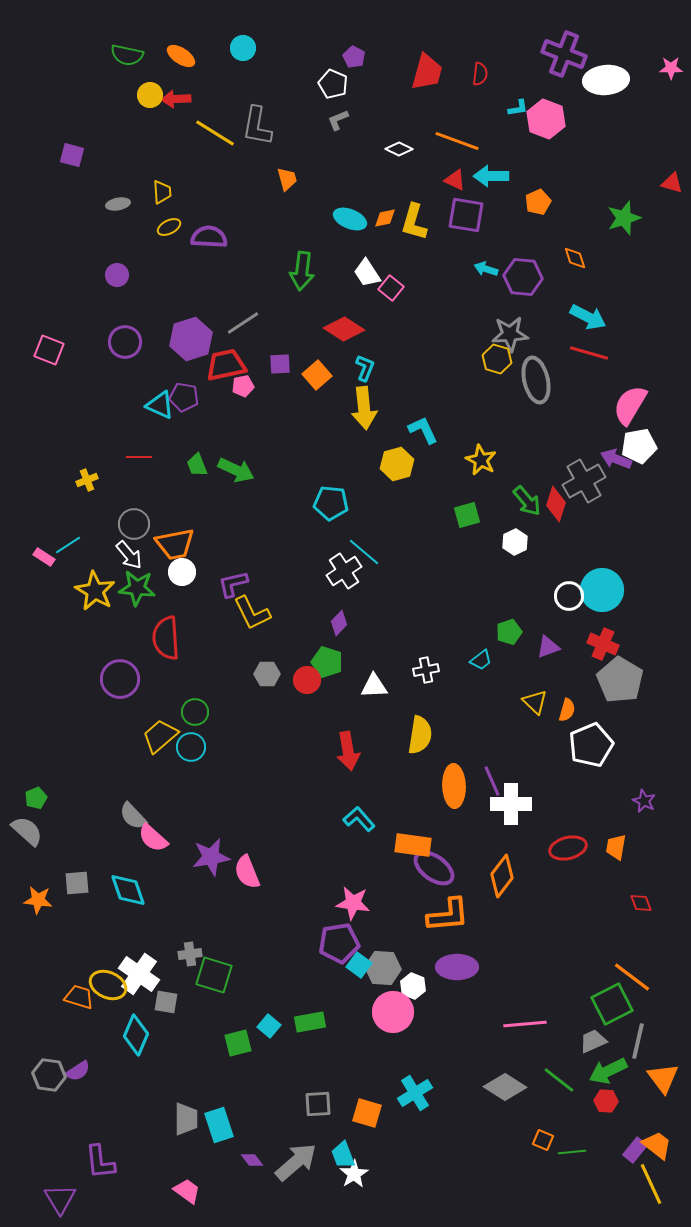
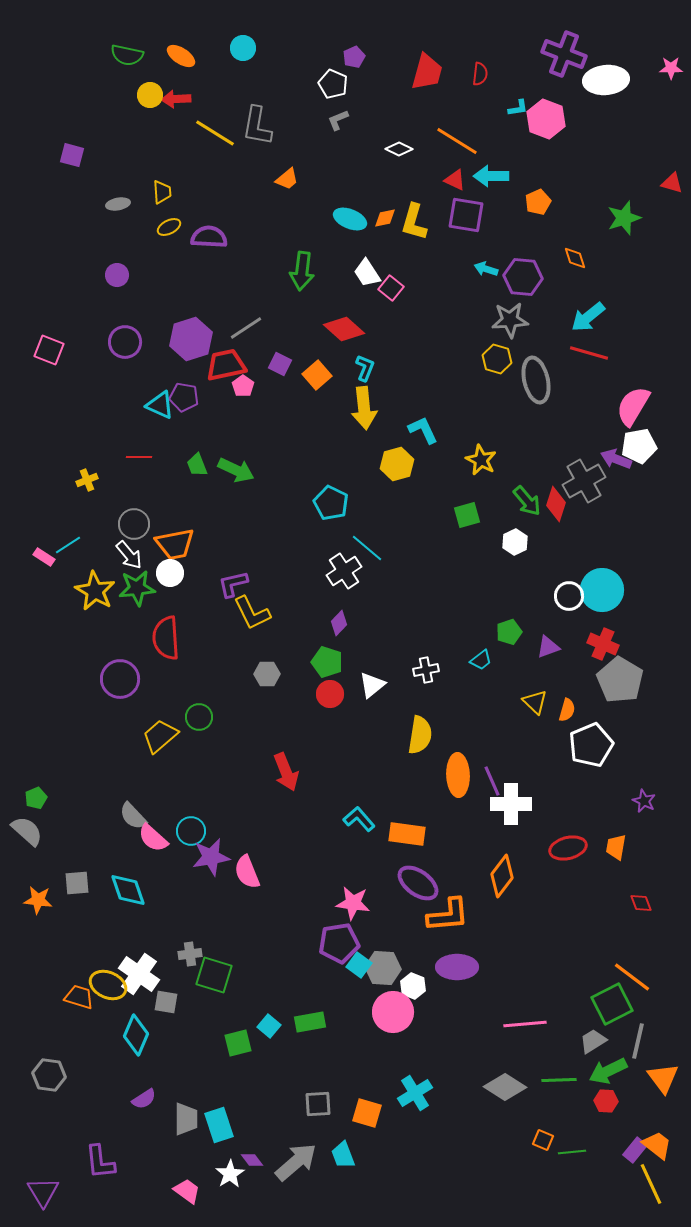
purple pentagon at (354, 57): rotated 20 degrees clockwise
orange line at (457, 141): rotated 12 degrees clockwise
orange trapezoid at (287, 179): rotated 65 degrees clockwise
cyan arrow at (588, 317): rotated 114 degrees clockwise
gray line at (243, 323): moved 3 px right, 5 px down
red diamond at (344, 329): rotated 9 degrees clockwise
gray star at (510, 334): moved 14 px up
purple square at (280, 364): rotated 30 degrees clockwise
pink pentagon at (243, 386): rotated 25 degrees counterclockwise
pink semicircle at (630, 405): moved 3 px right, 1 px down
cyan pentagon at (331, 503): rotated 20 degrees clockwise
cyan line at (364, 552): moved 3 px right, 4 px up
white circle at (182, 572): moved 12 px left, 1 px down
green star at (137, 588): rotated 12 degrees counterclockwise
red circle at (307, 680): moved 23 px right, 14 px down
white triangle at (374, 686): moved 2 px left, 1 px up; rotated 36 degrees counterclockwise
green circle at (195, 712): moved 4 px right, 5 px down
cyan circle at (191, 747): moved 84 px down
red arrow at (348, 751): moved 62 px left, 21 px down; rotated 12 degrees counterclockwise
orange ellipse at (454, 786): moved 4 px right, 11 px up
orange rectangle at (413, 845): moved 6 px left, 11 px up
purple ellipse at (434, 868): moved 16 px left, 15 px down
gray trapezoid at (593, 1041): rotated 8 degrees counterclockwise
purple semicircle at (78, 1071): moved 66 px right, 28 px down
green line at (559, 1080): rotated 40 degrees counterclockwise
white star at (354, 1174): moved 124 px left
purple triangle at (60, 1199): moved 17 px left, 7 px up
